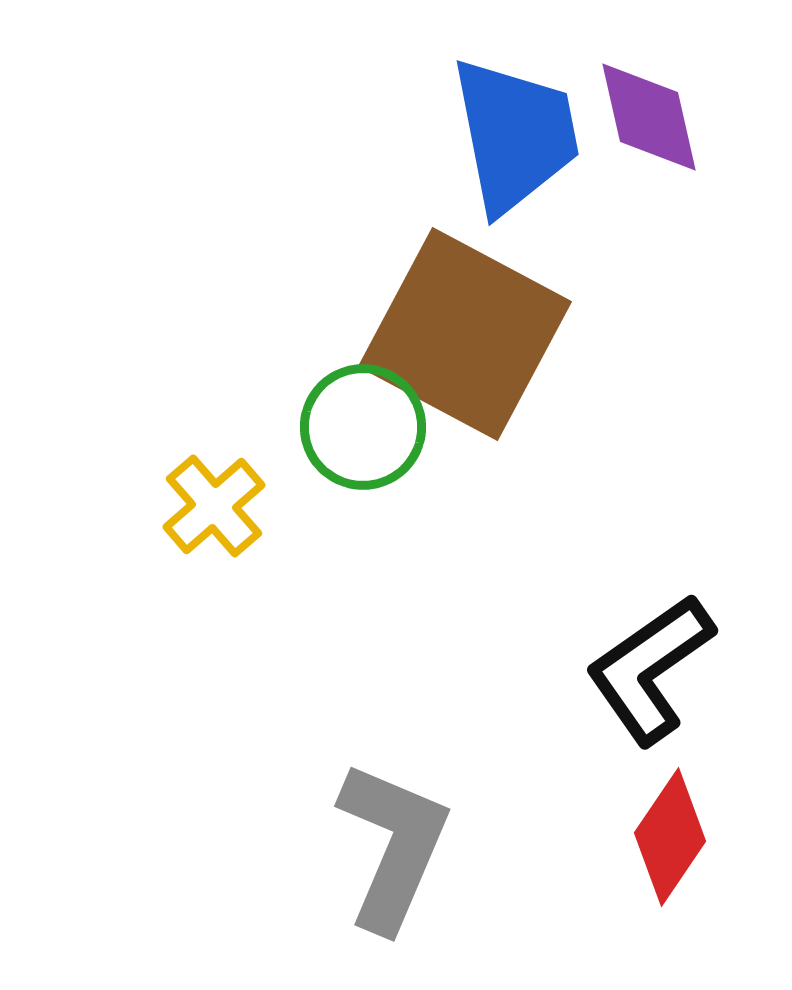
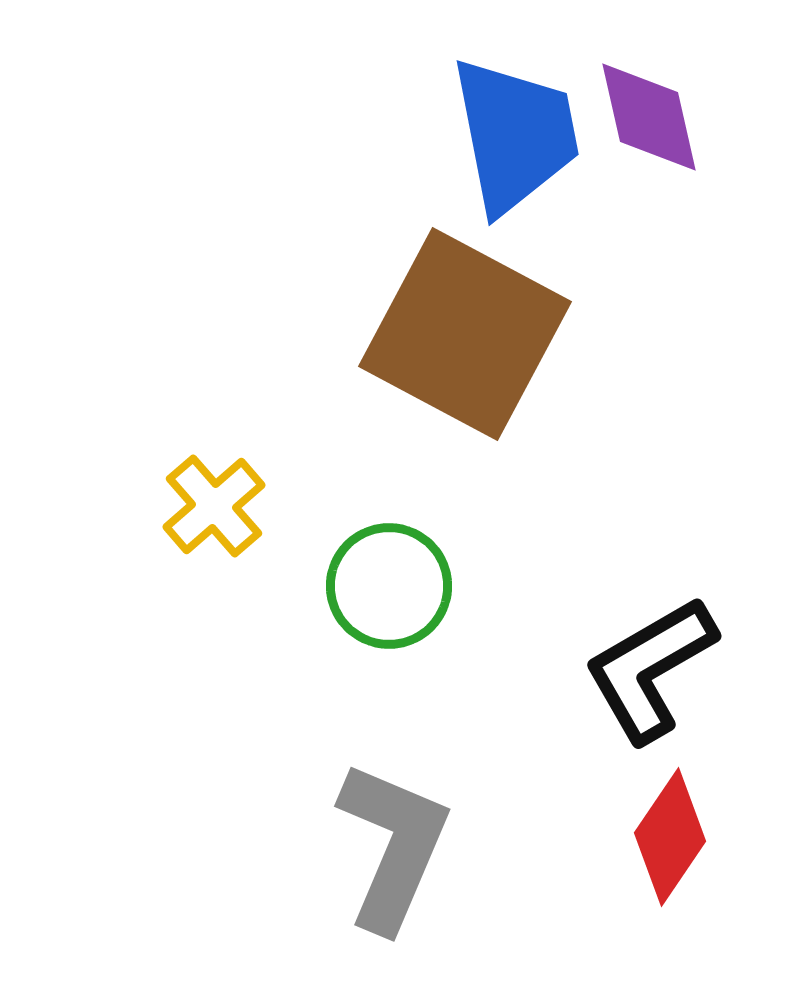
green circle: moved 26 px right, 159 px down
black L-shape: rotated 5 degrees clockwise
